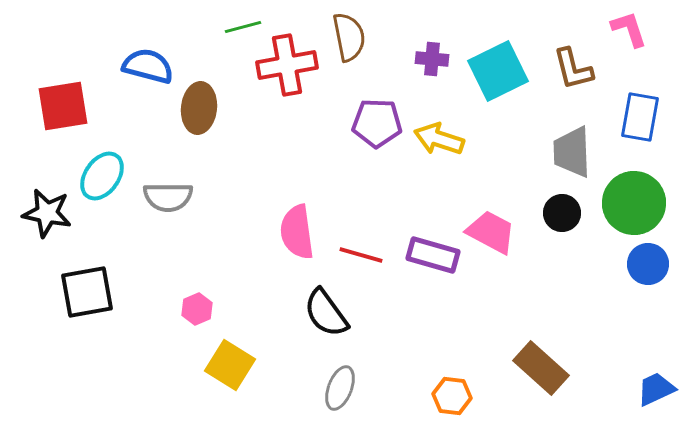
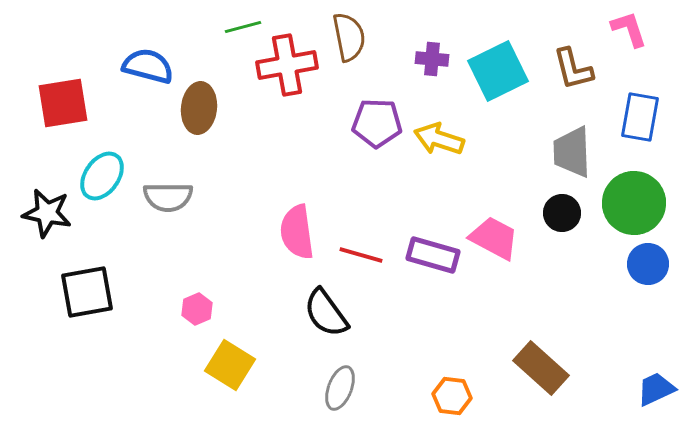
red square: moved 3 px up
pink trapezoid: moved 3 px right, 6 px down
